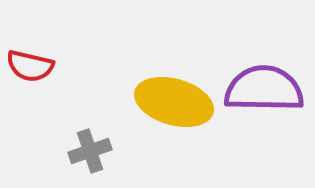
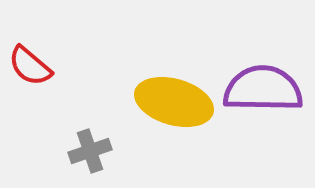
red semicircle: rotated 27 degrees clockwise
purple semicircle: moved 1 px left
